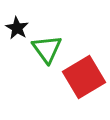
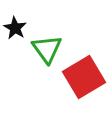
black star: moved 2 px left
